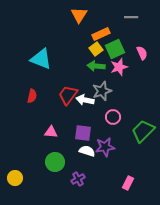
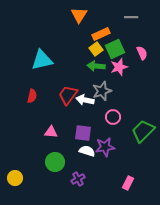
cyan triangle: moved 1 px right, 1 px down; rotated 35 degrees counterclockwise
